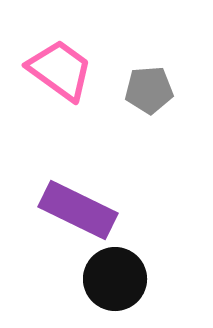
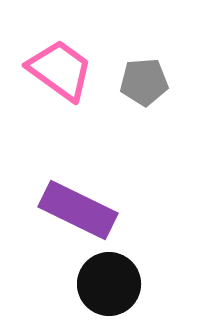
gray pentagon: moved 5 px left, 8 px up
black circle: moved 6 px left, 5 px down
